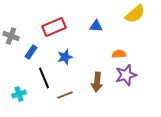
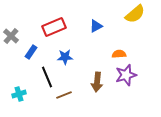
blue triangle: rotated 32 degrees counterclockwise
gray cross: rotated 21 degrees clockwise
blue star: rotated 14 degrees clockwise
black line: moved 3 px right, 1 px up
brown line: moved 1 px left
